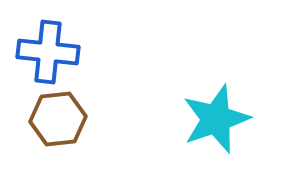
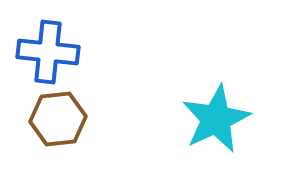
cyan star: rotated 6 degrees counterclockwise
